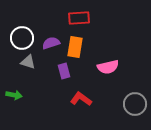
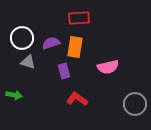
red L-shape: moved 4 px left
